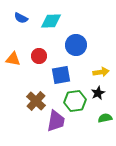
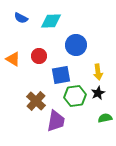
orange triangle: rotated 21 degrees clockwise
yellow arrow: moved 3 px left; rotated 91 degrees clockwise
green hexagon: moved 5 px up
